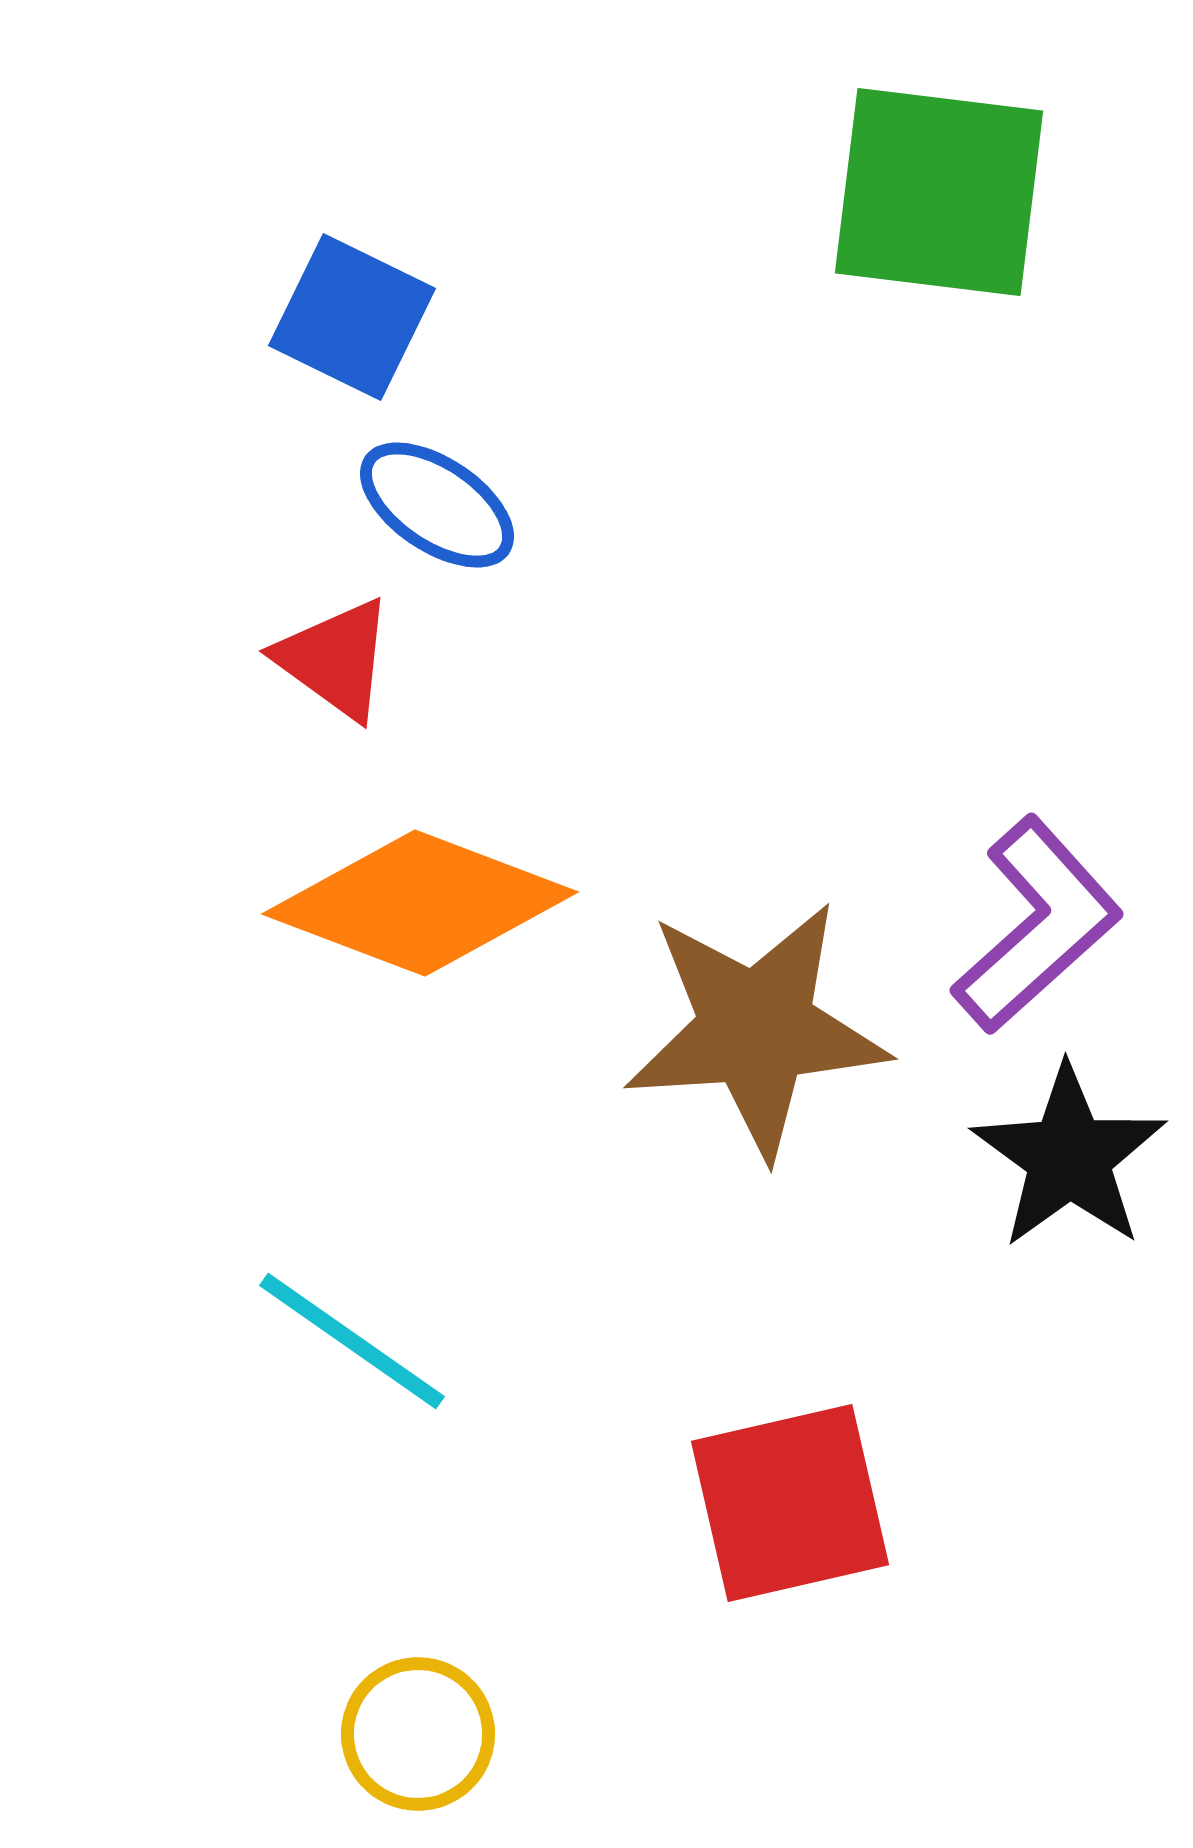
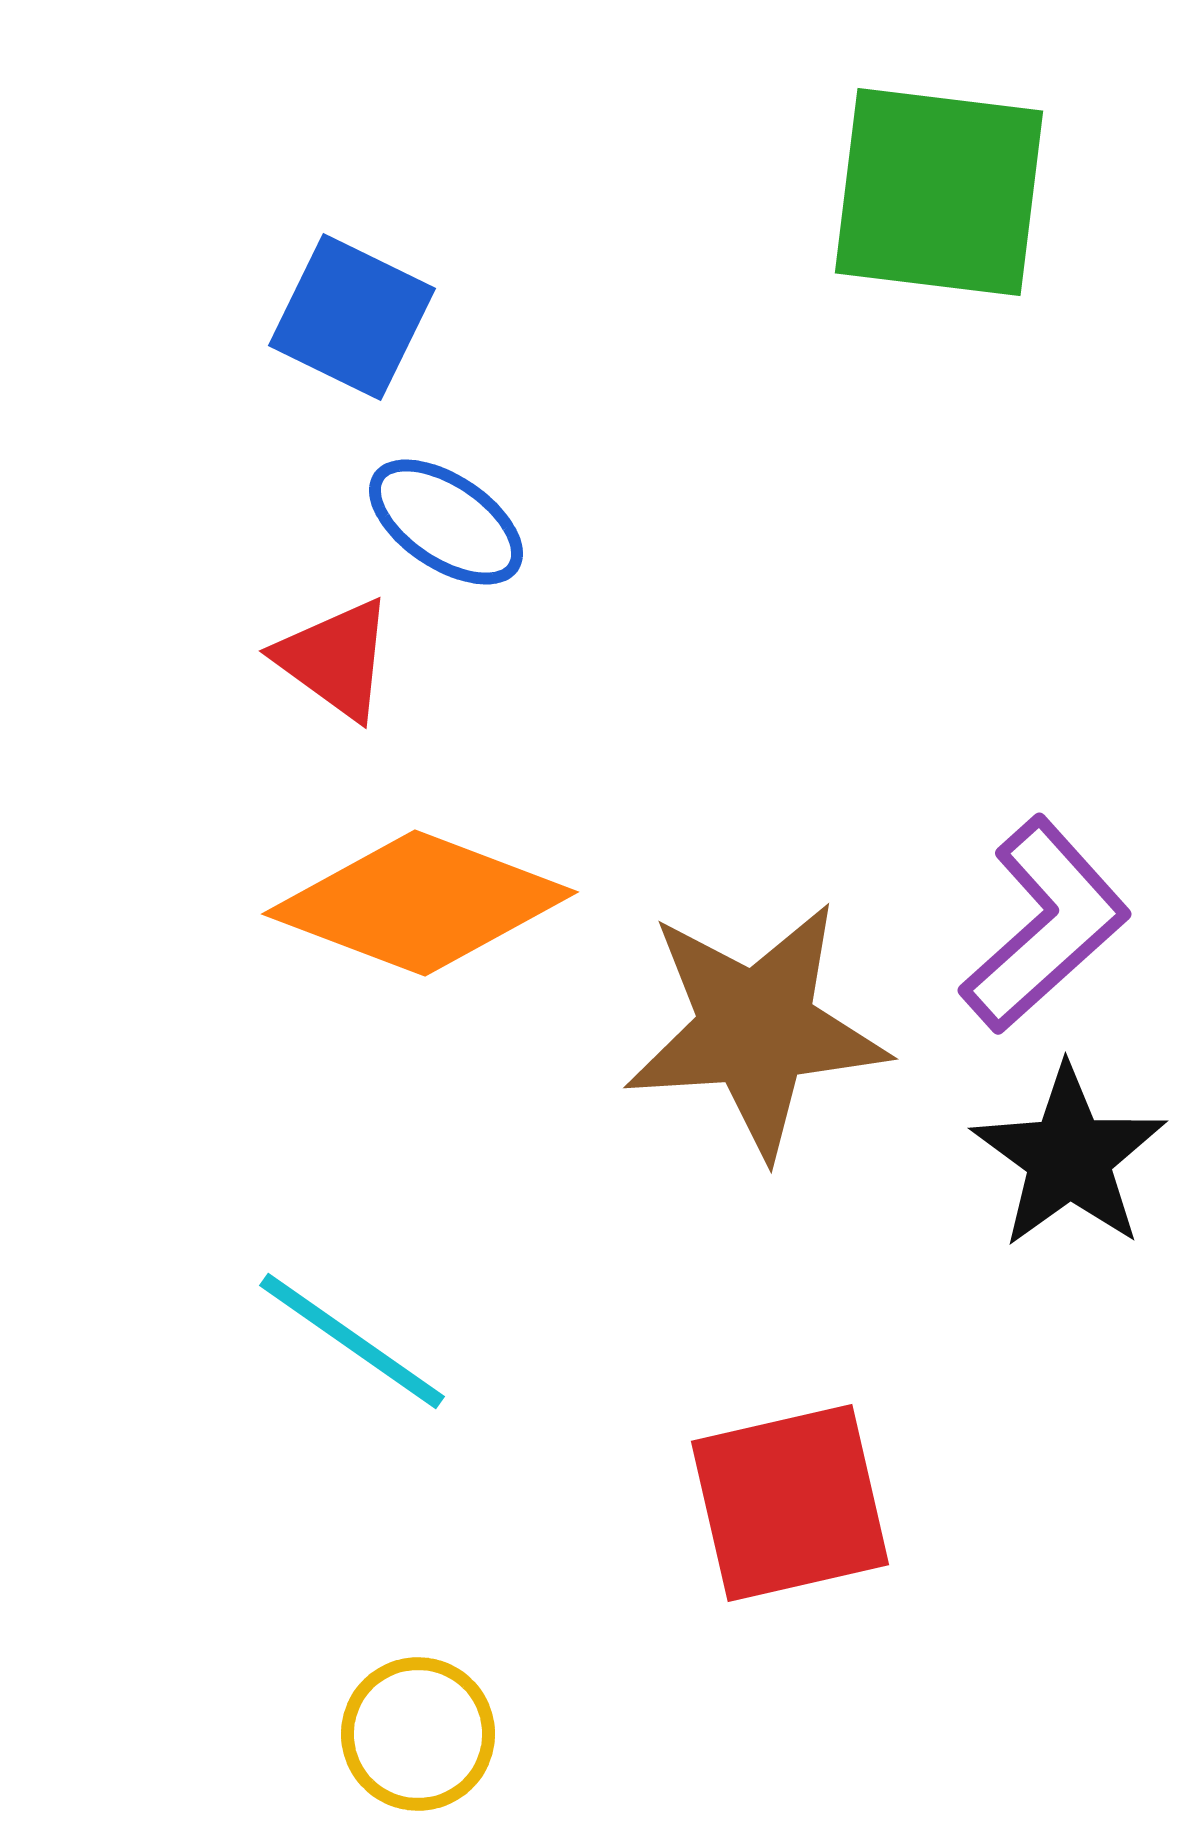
blue ellipse: moved 9 px right, 17 px down
purple L-shape: moved 8 px right
